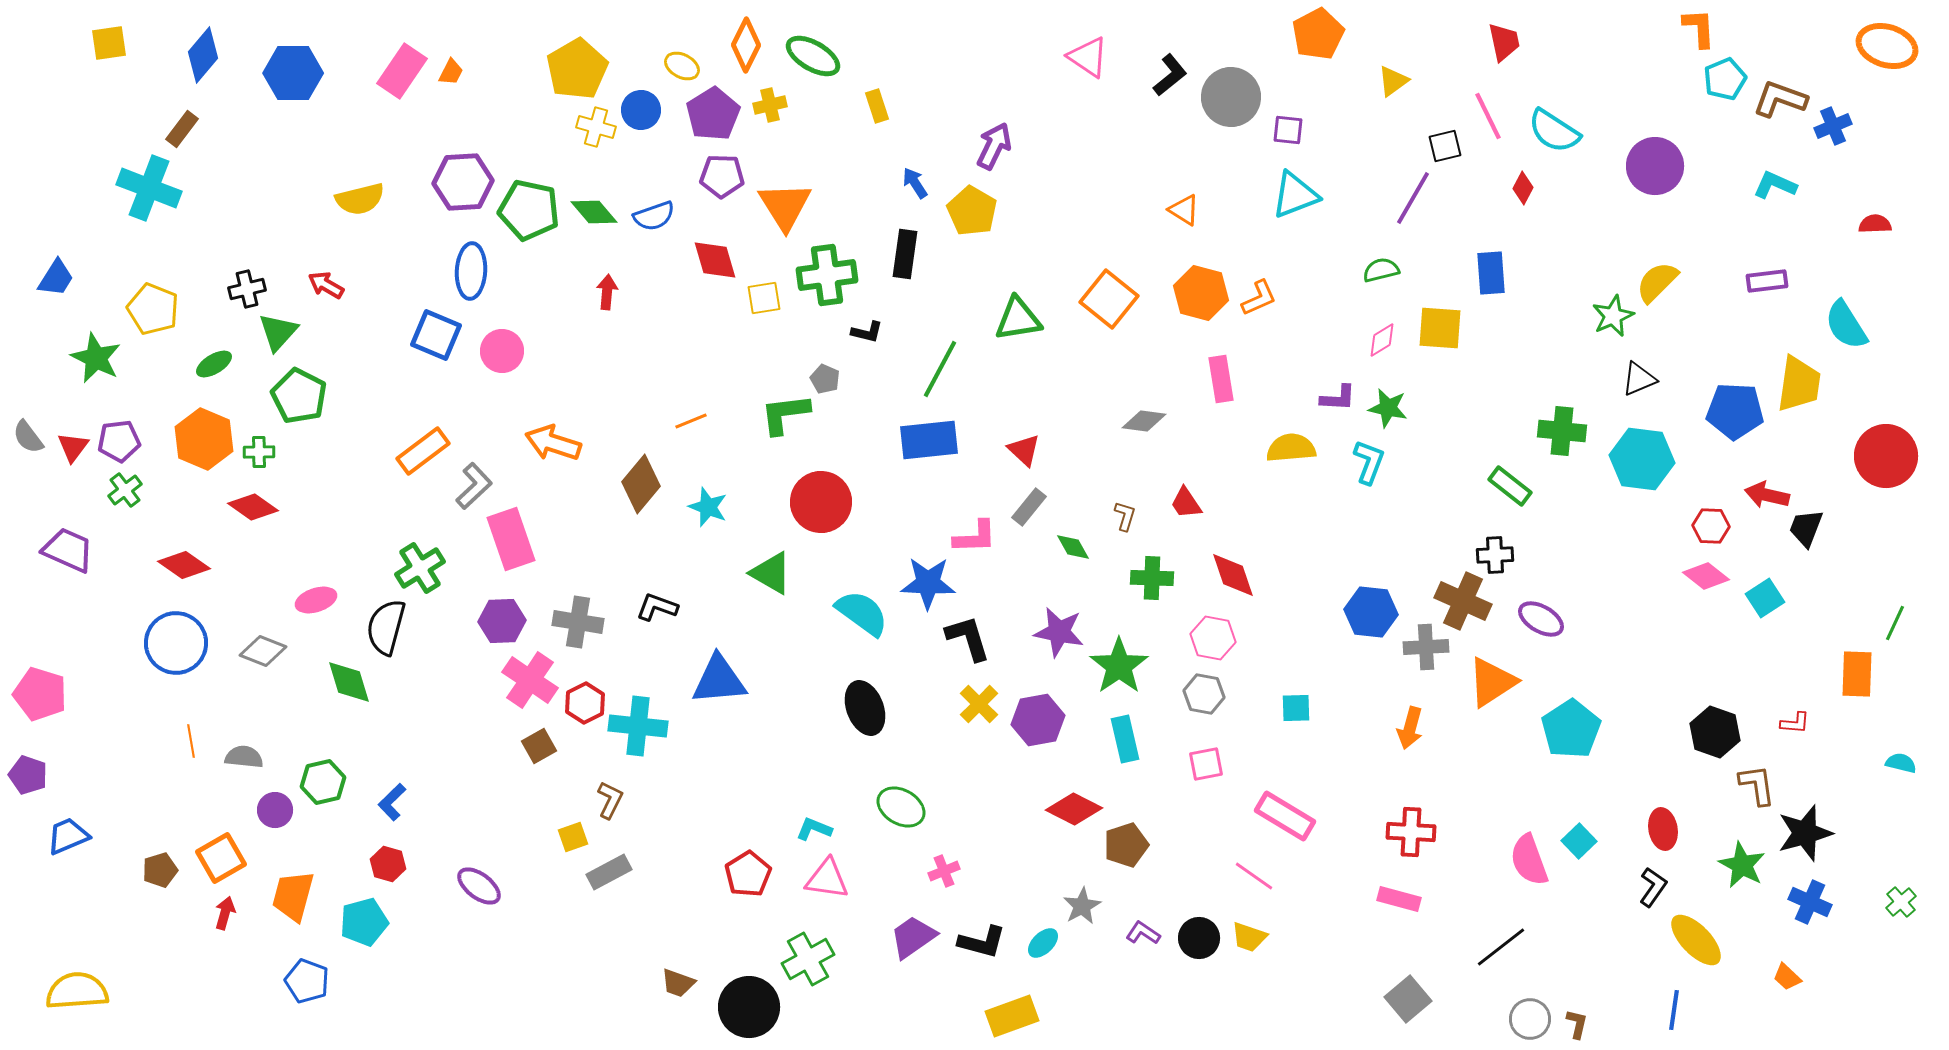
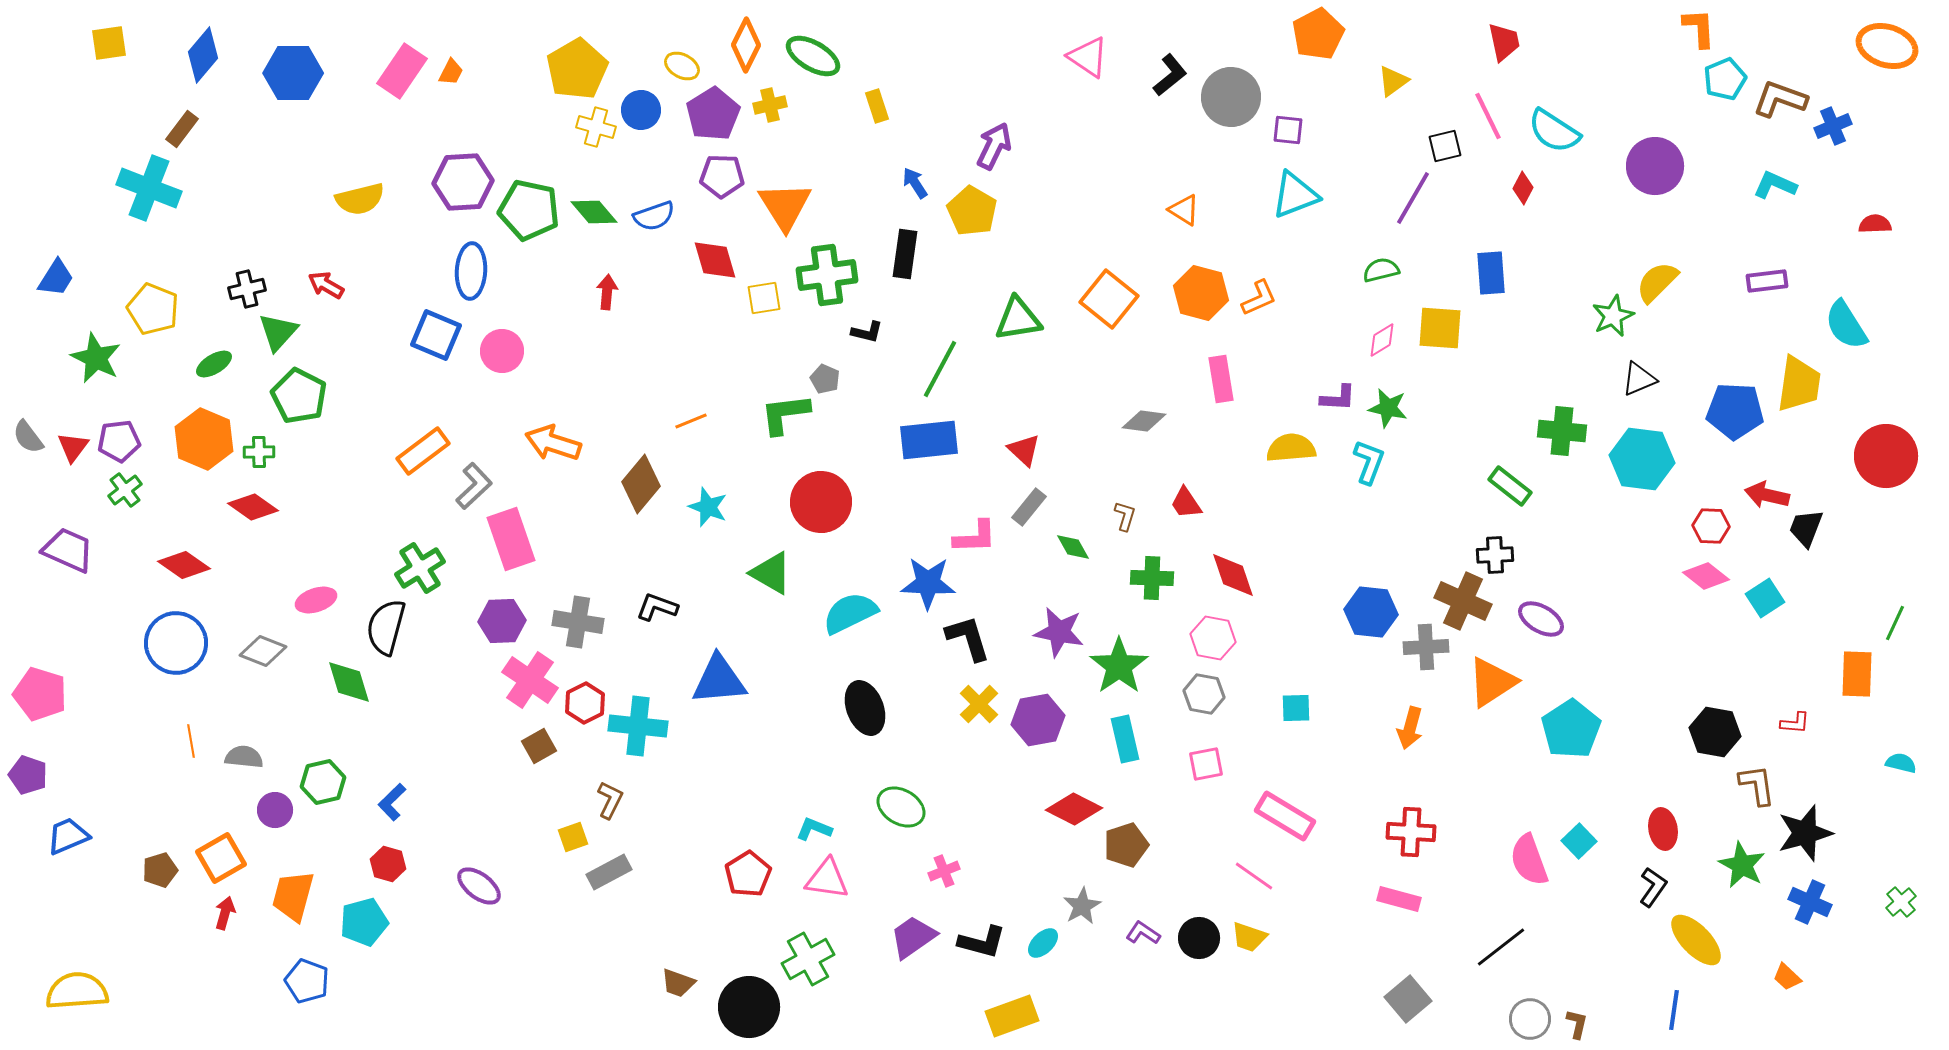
cyan semicircle at (862, 613): moved 12 px left; rotated 62 degrees counterclockwise
black hexagon at (1715, 732): rotated 9 degrees counterclockwise
